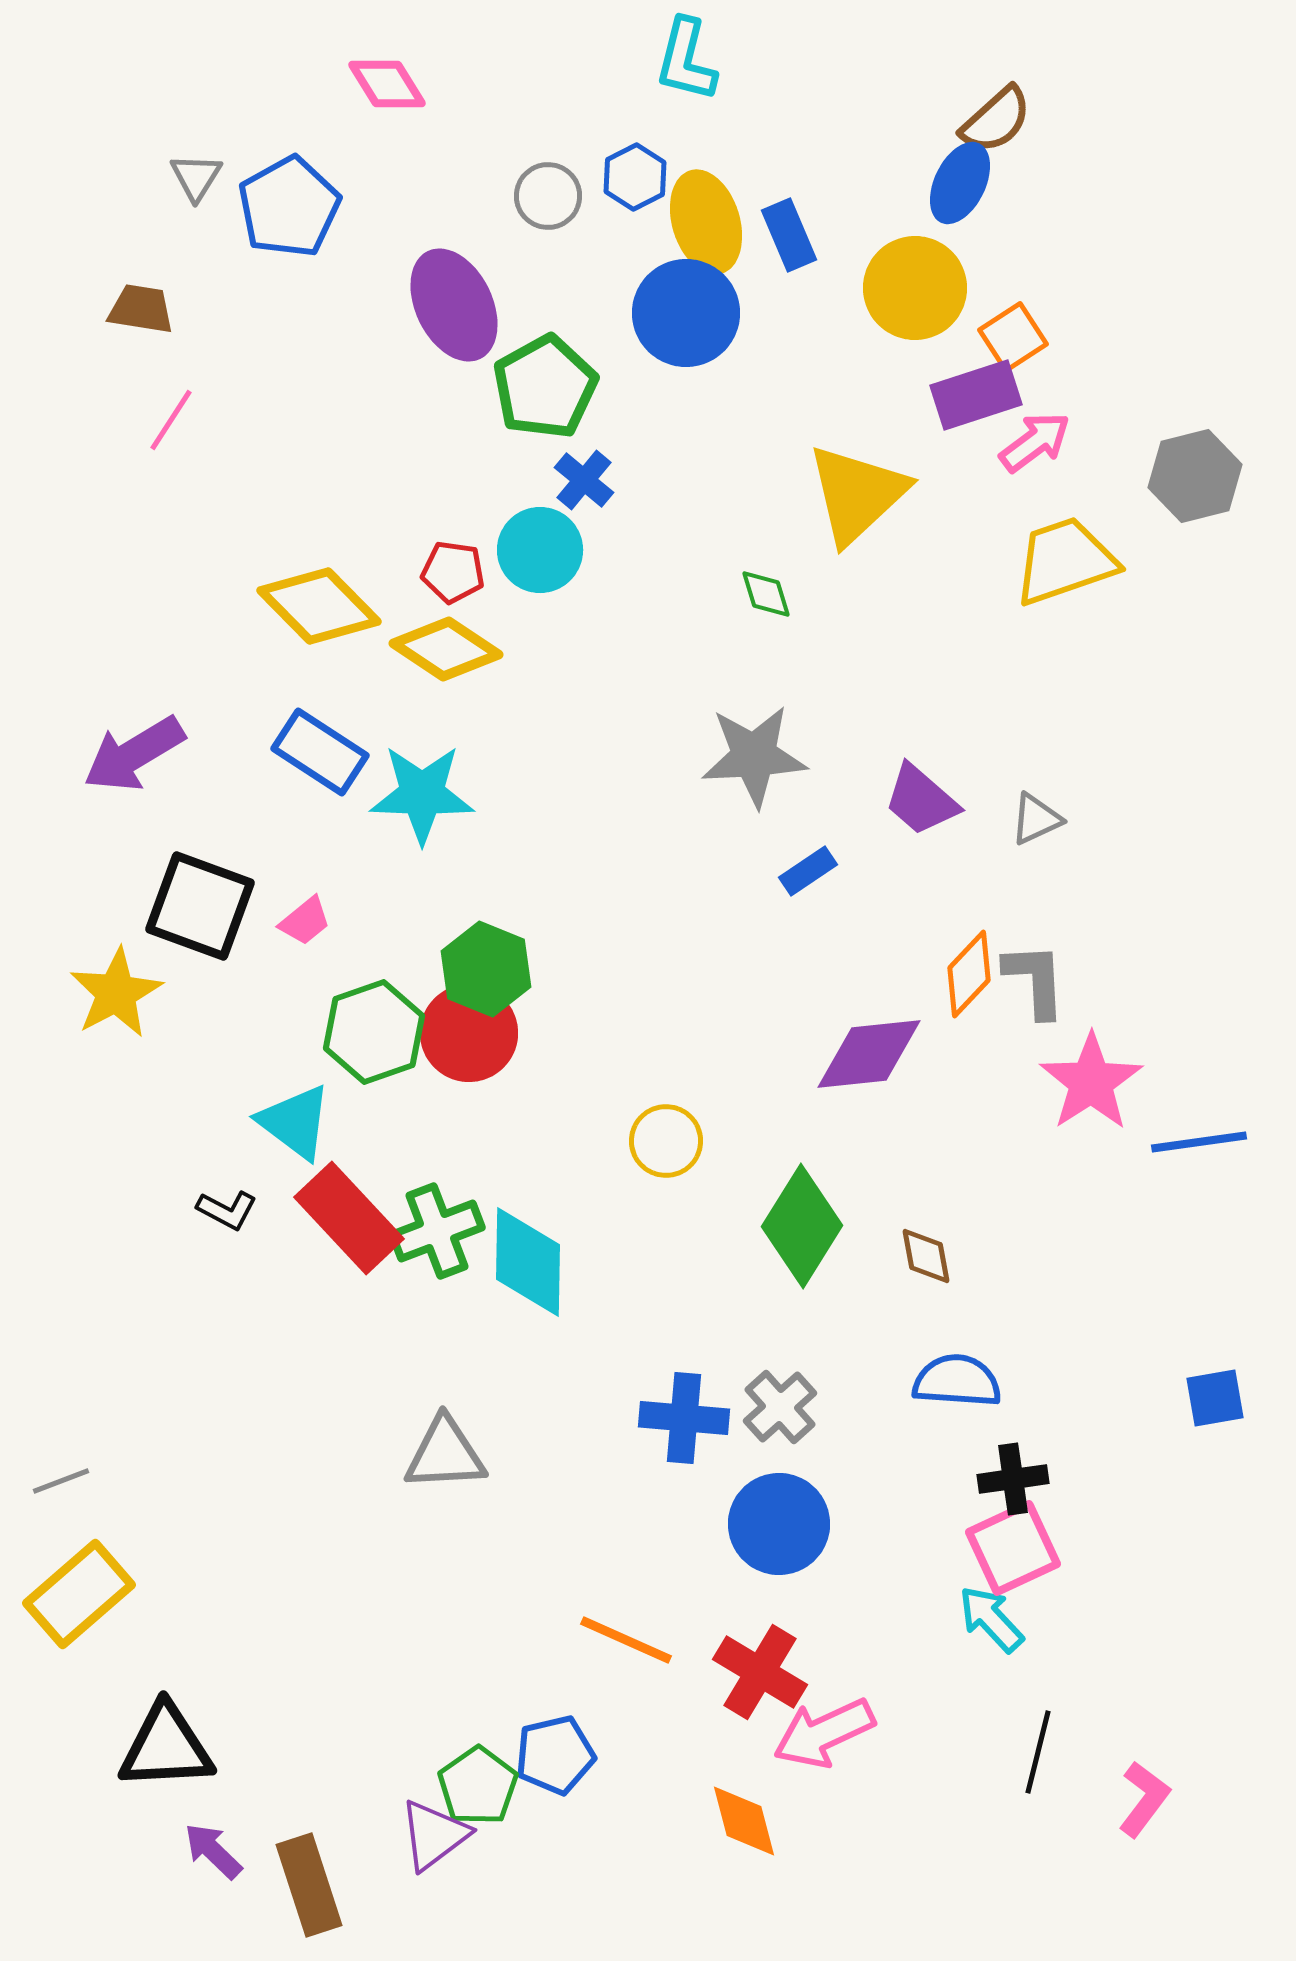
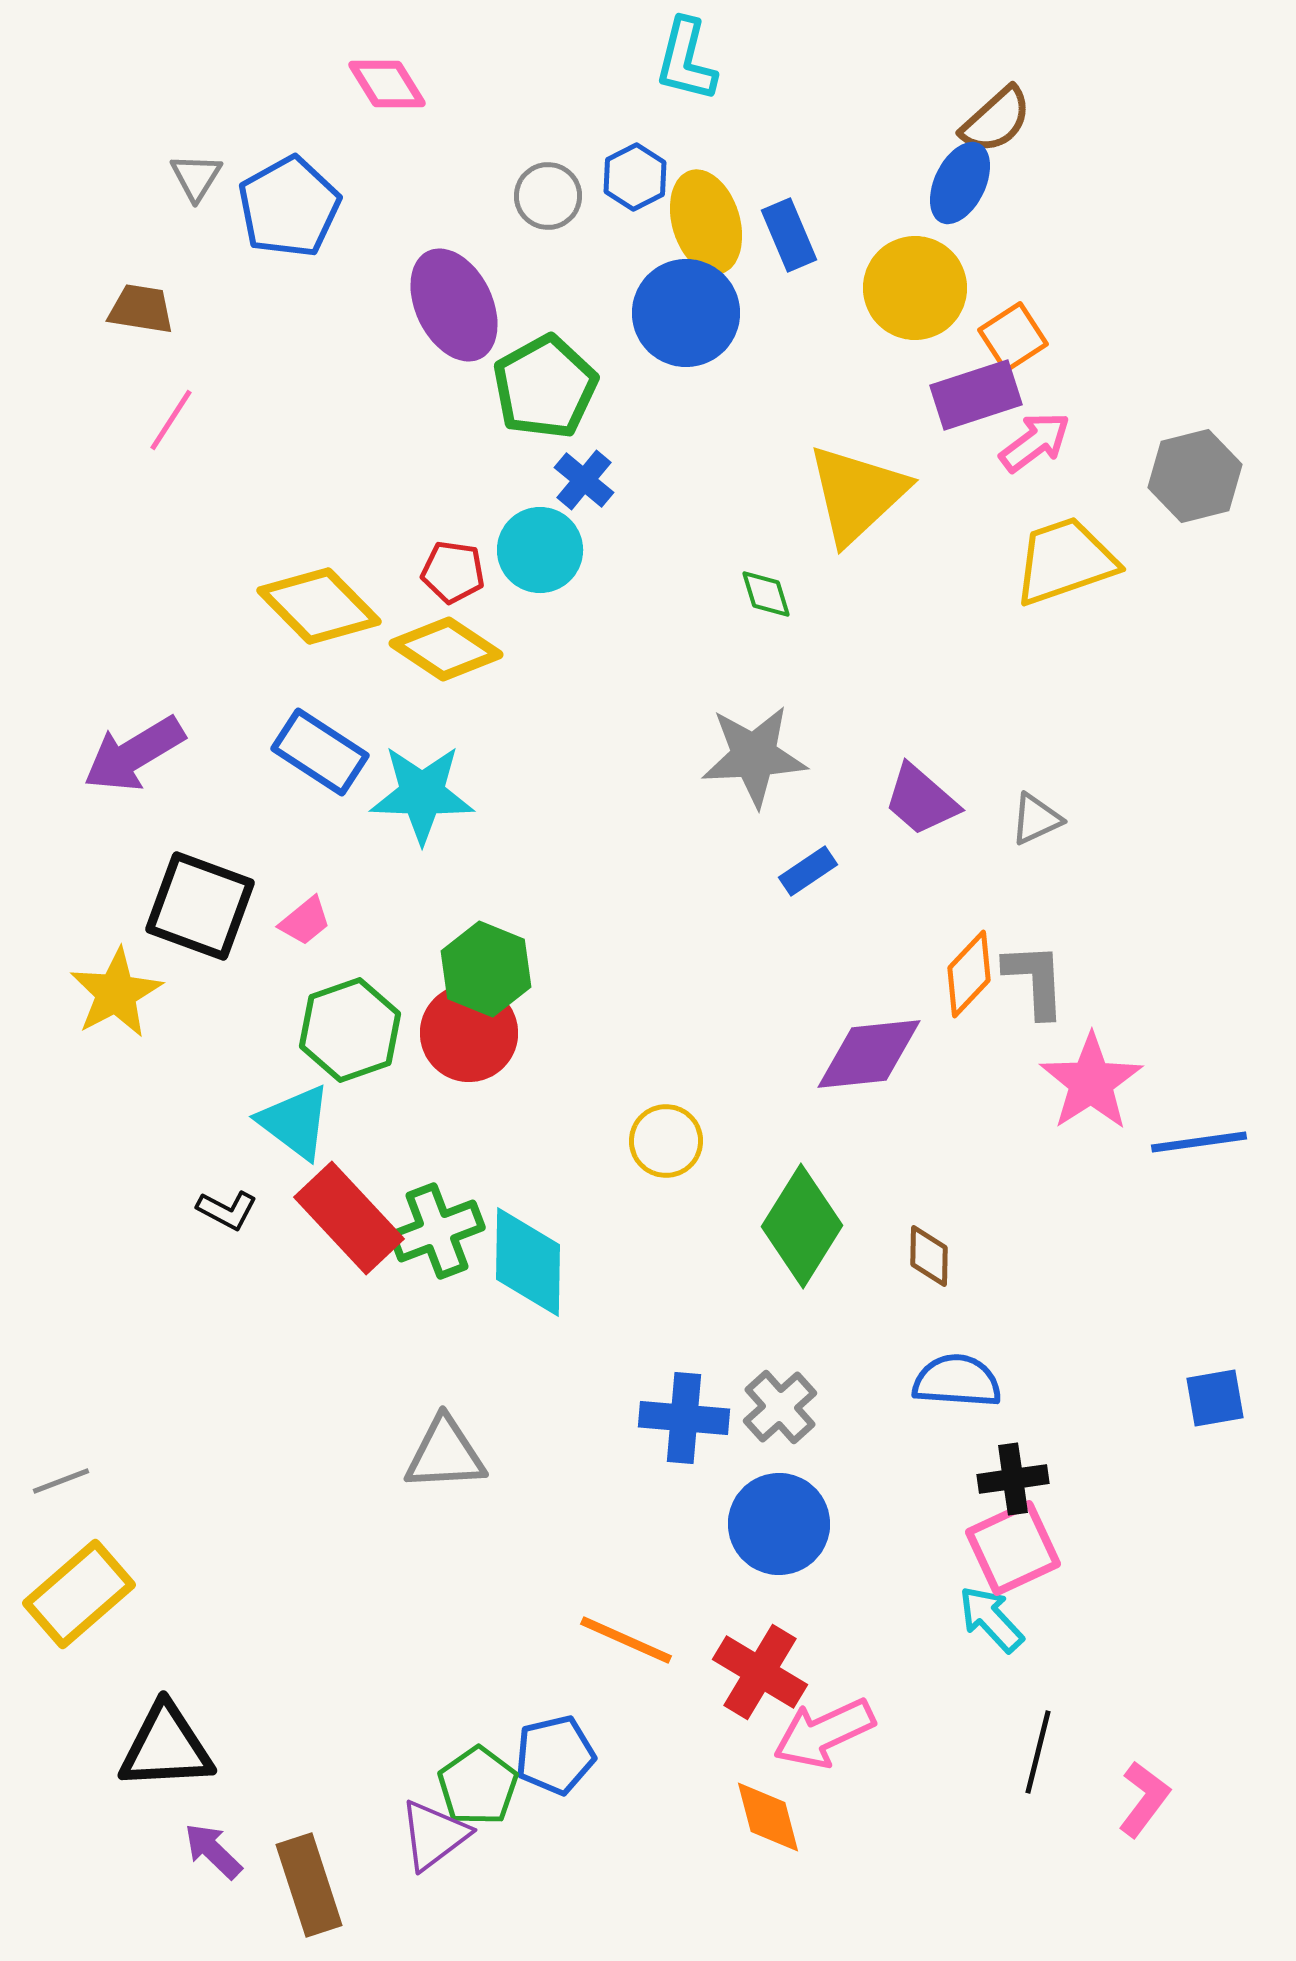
green hexagon at (374, 1032): moved 24 px left, 2 px up
brown diamond at (926, 1256): moved 3 px right; rotated 12 degrees clockwise
orange diamond at (744, 1821): moved 24 px right, 4 px up
